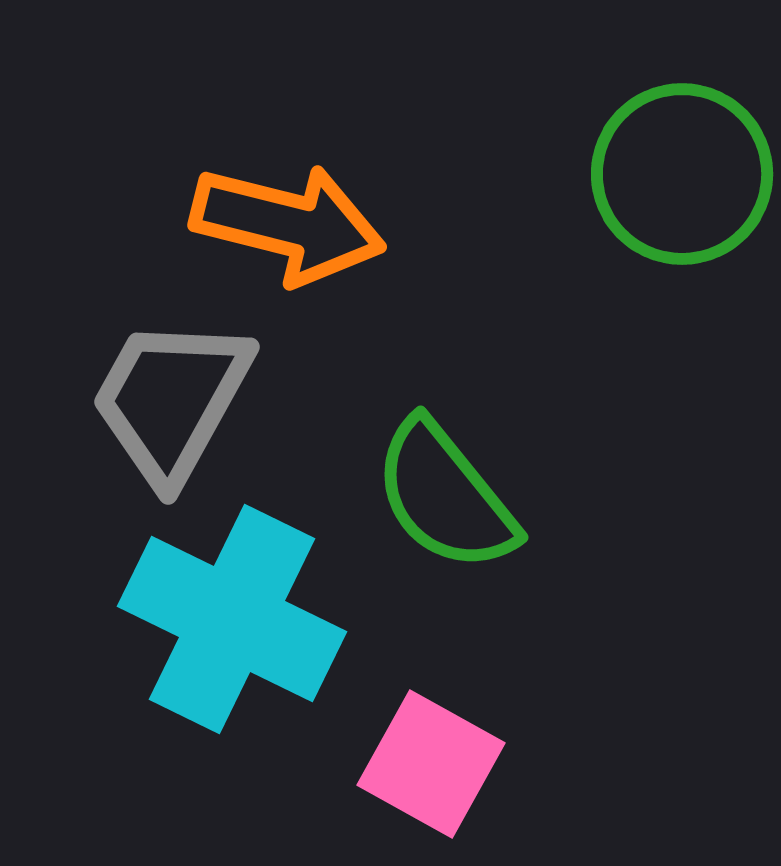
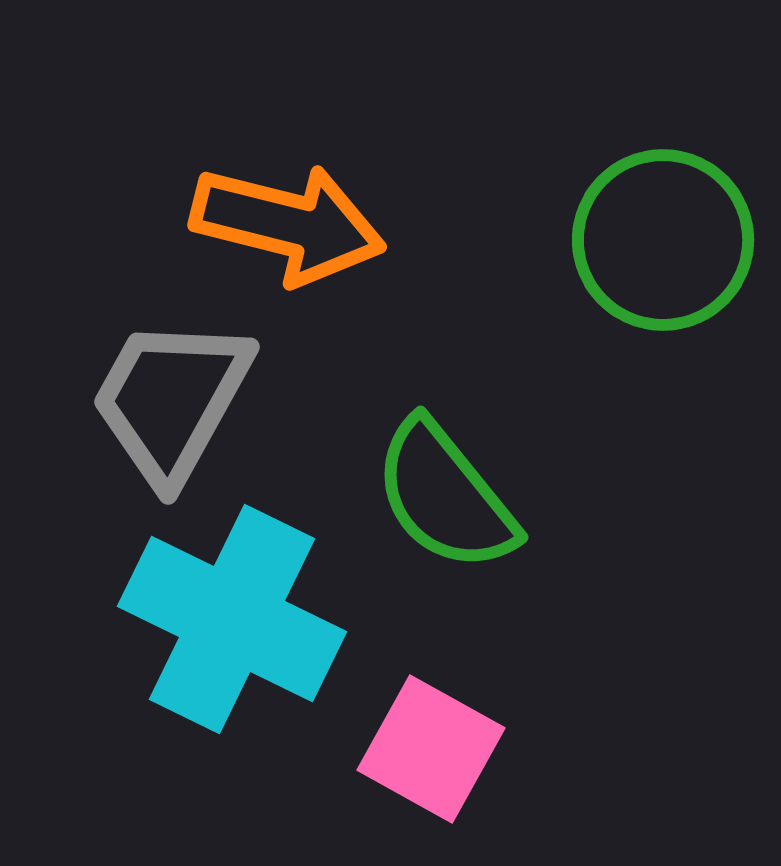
green circle: moved 19 px left, 66 px down
pink square: moved 15 px up
